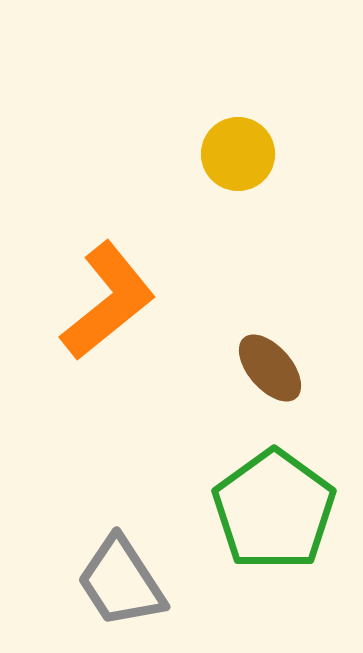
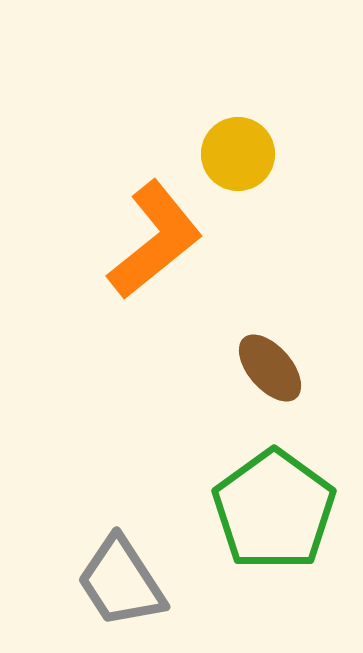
orange L-shape: moved 47 px right, 61 px up
